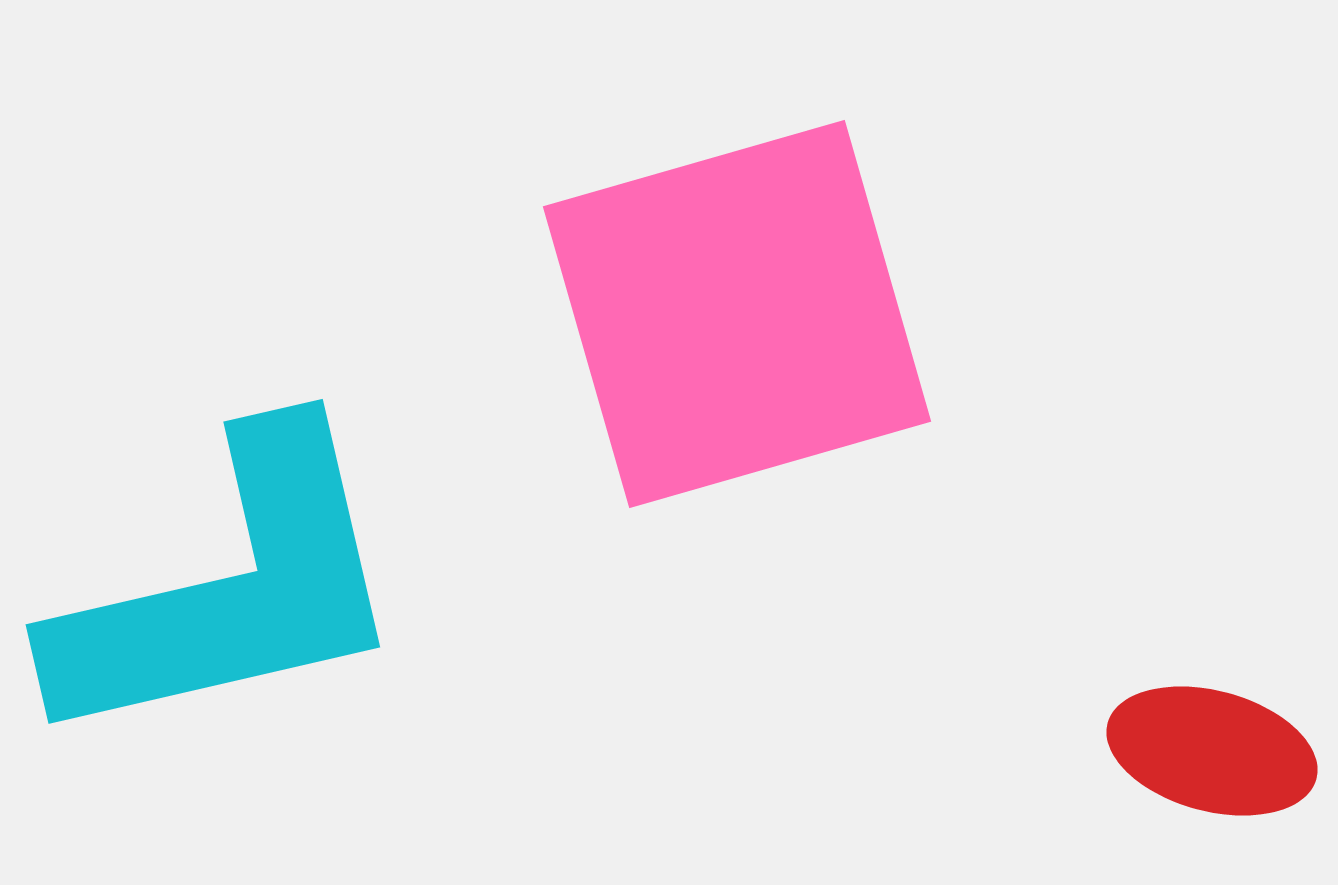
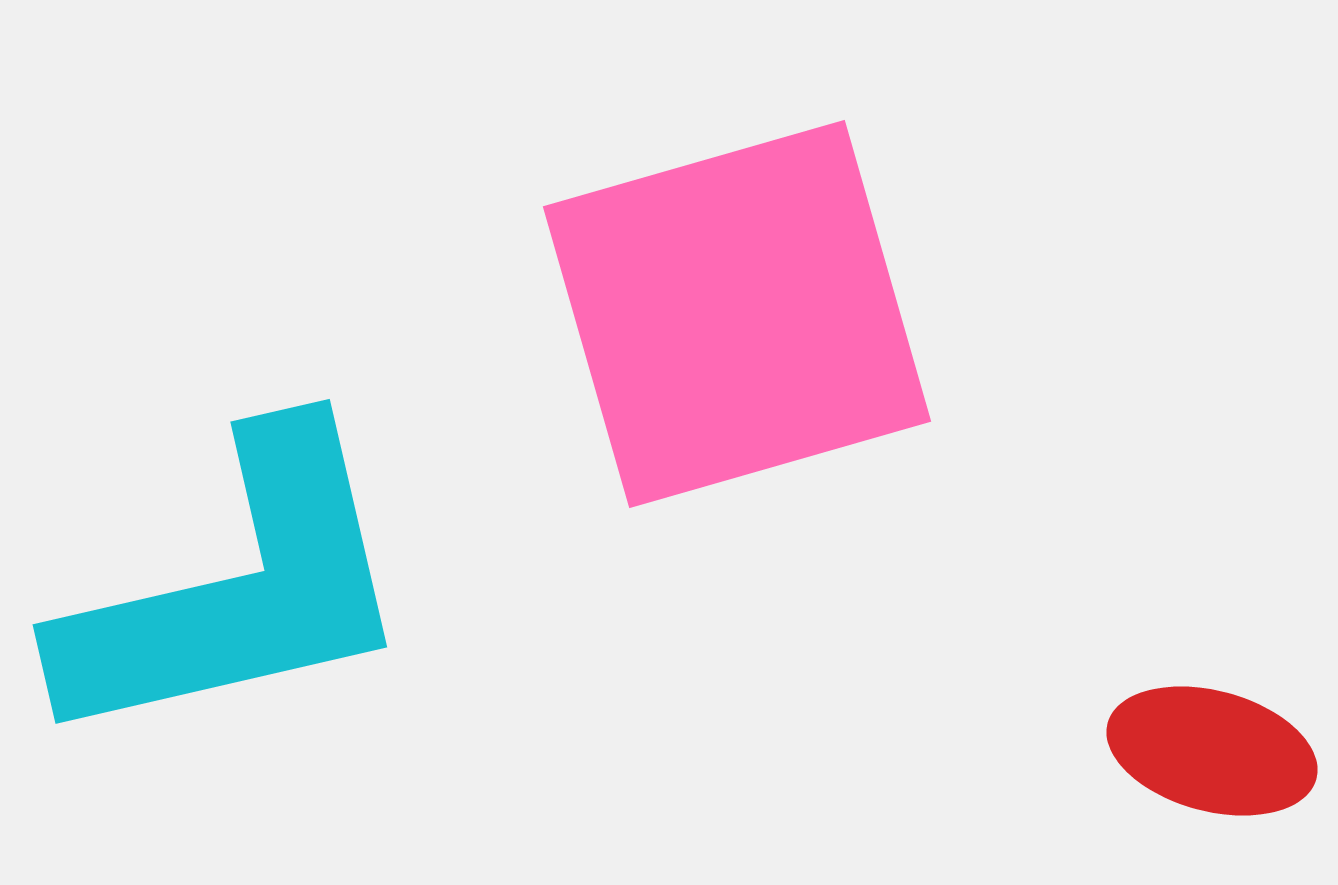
cyan L-shape: moved 7 px right
